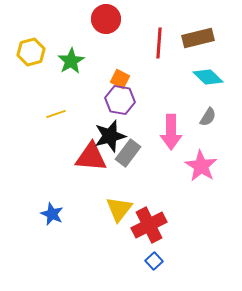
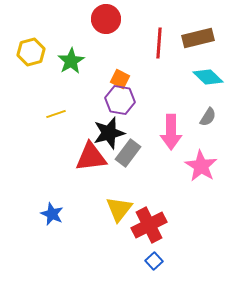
black star: moved 1 px left, 3 px up
red triangle: rotated 12 degrees counterclockwise
